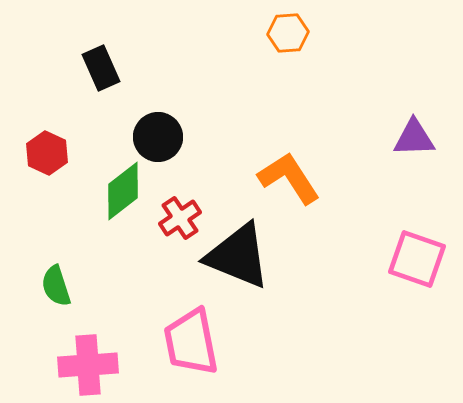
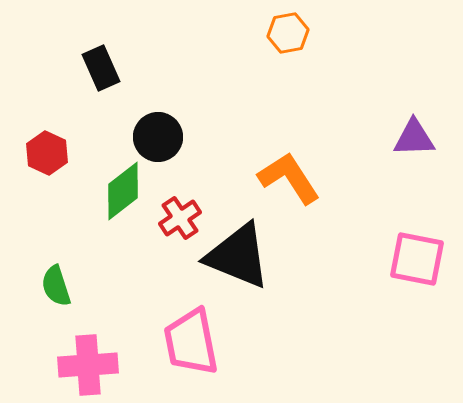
orange hexagon: rotated 6 degrees counterclockwise
pink square: rotated 8 degrees counterclockwise
